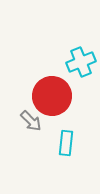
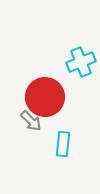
red circle: moved 7 px left, 1 px down
cyan rectangle: moved 3 px left, 1 px down
